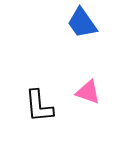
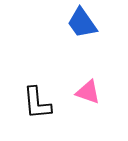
black L-shape: moved 2 px left, 3 px up
